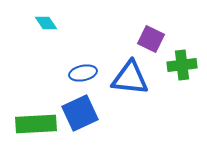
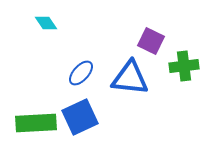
purple square: moved 2 px down
green cross: moved 2 px right, 1 px down
blue ellipse: moved 2 px left; rotated 36 degrees counterclockwise
blue square: moved 4 px down
green rectangle: moved 1 px up
